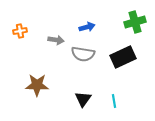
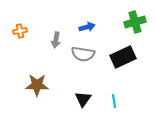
gray arrow: rotated 91 degrees clockwise
